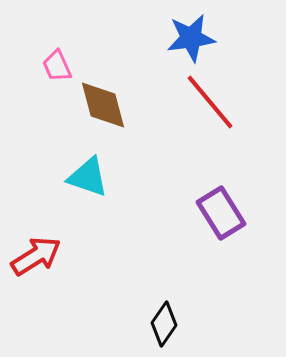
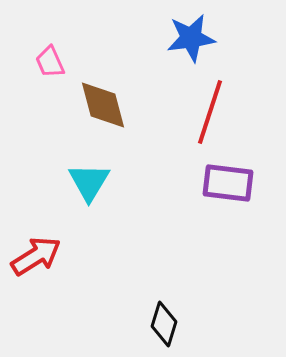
pink trapezoid: moved 7 px left, 4 px up
red line: moved 10 px down; rotated 58 degrees clockwise
cyan triangle: moved 1 px right, 5 px down; rotated 42 degrees clockwise
purple rectangle: moved 7 px right, 30 px up; rotated 51 degrees counterclockwise
black diamond: rotated 18 degrees counterclockwise
